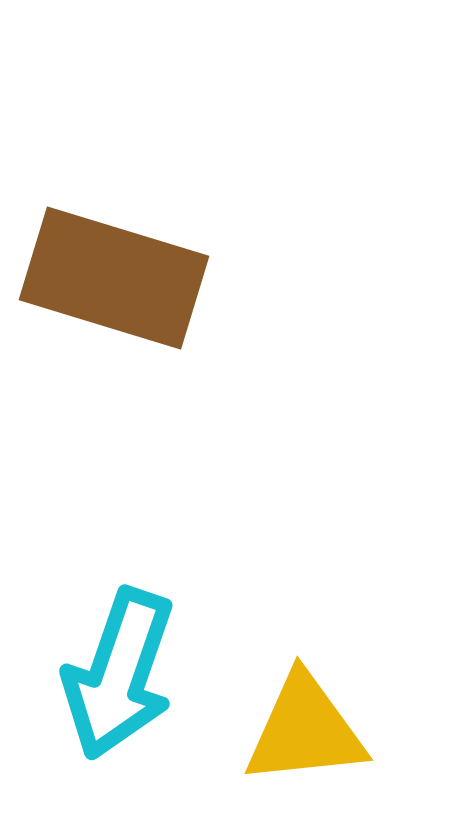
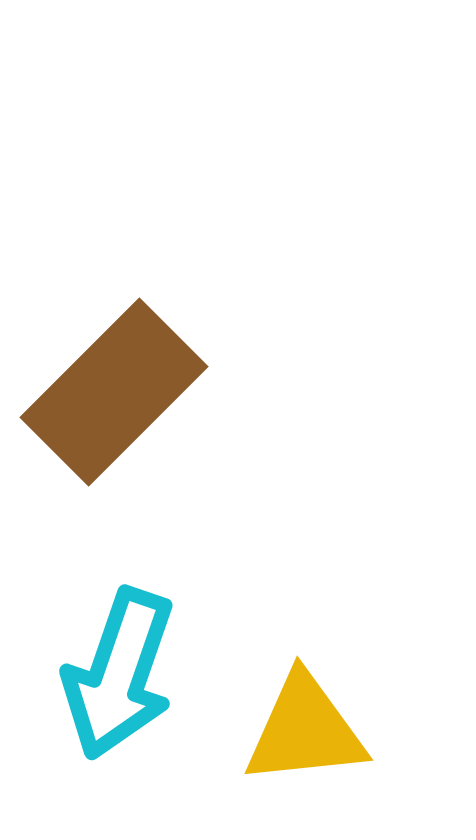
brown rectangle: moved 114 px down; rotated 62 degrees counterclockwise
